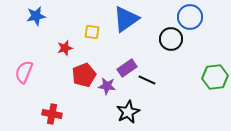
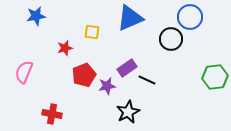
blue triangle: moved 4 px right, 1 px up; rotated 12 degrees clockwise
purple star: rotated 18 degrees counterclockwise
